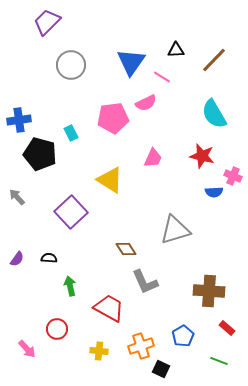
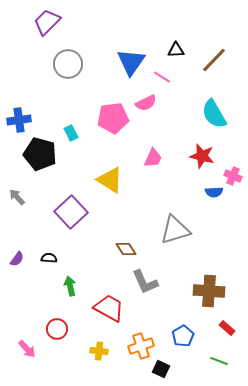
gray circle: moved 3 px left, 1 px up
